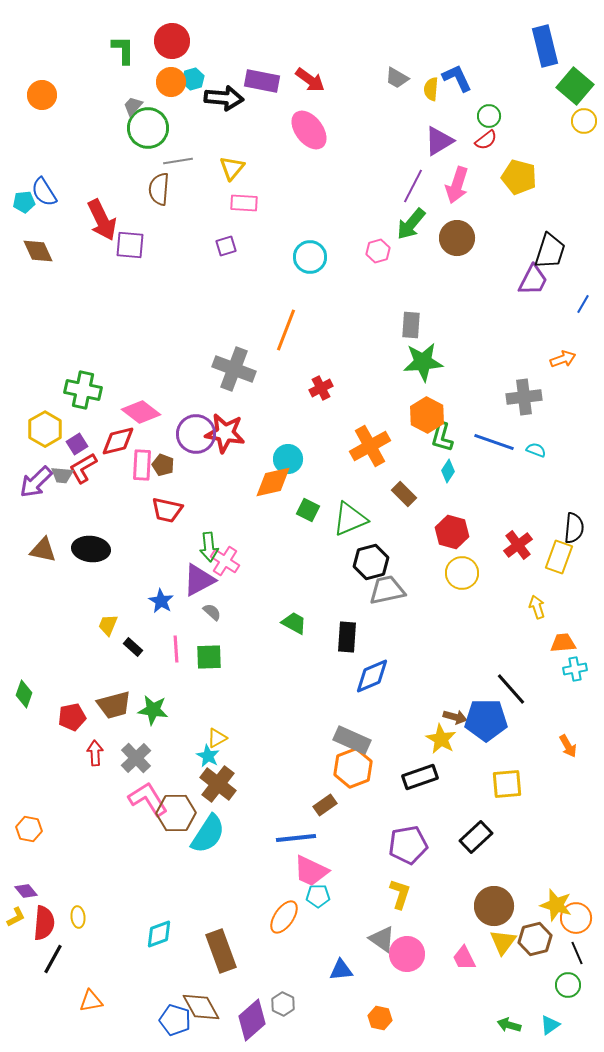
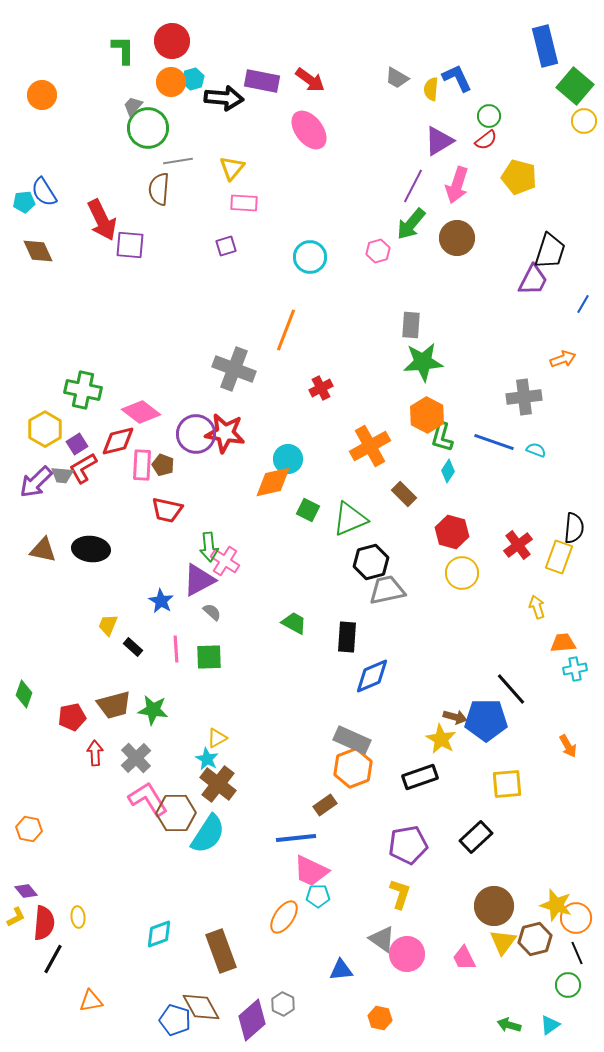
cyan star at (208, 756): moved 1 px left, 3 px down
